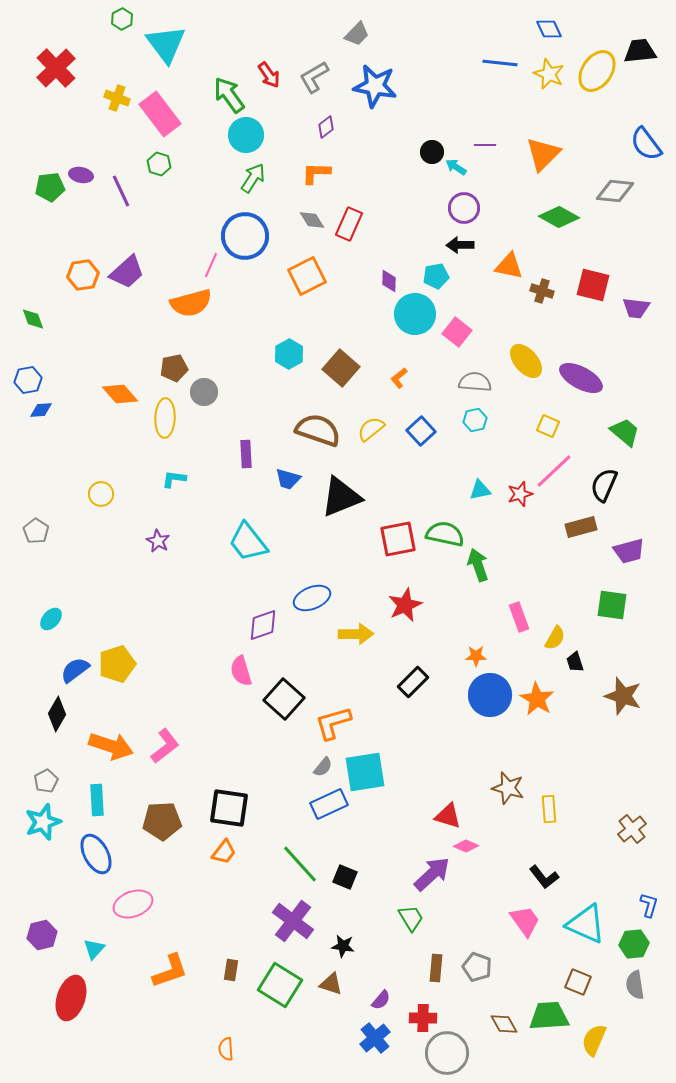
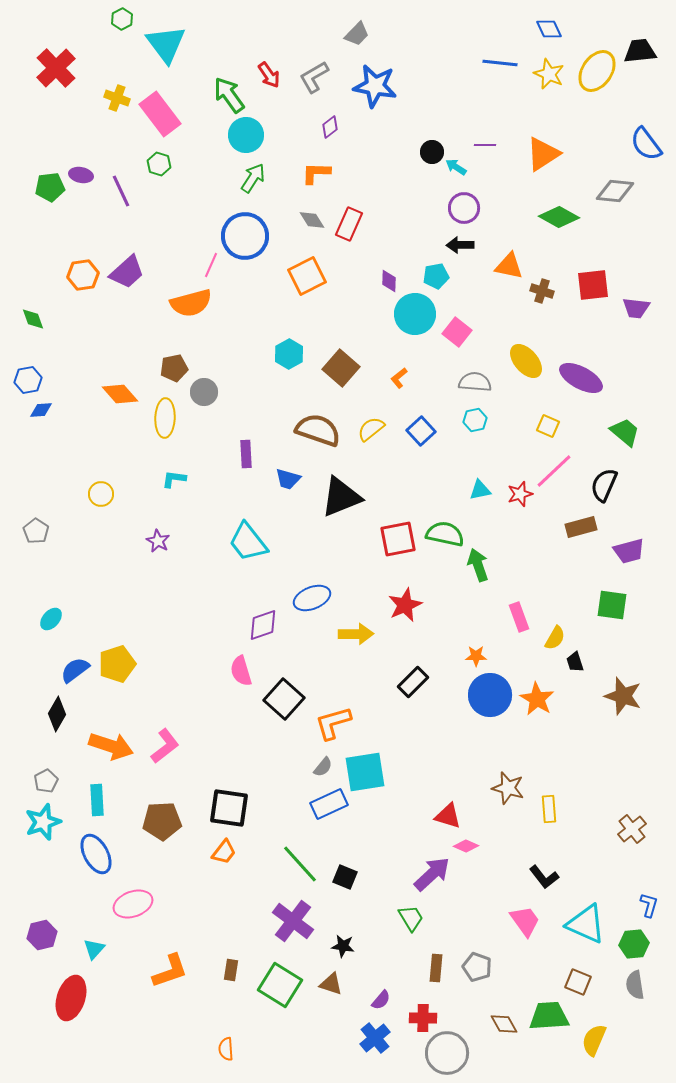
purple diamond at (326, 127): moved 4 px right
orange triangle at (543, 154): rotated 12 degrees clockwise
red square at (593, 285): rotated 20 degrees counterclockwise
